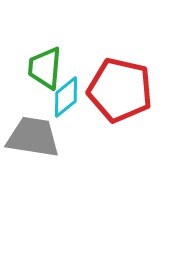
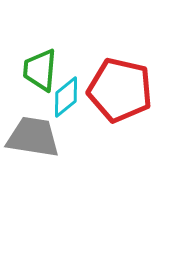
green trapezoid: moved 5 px left, 2 px down
